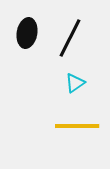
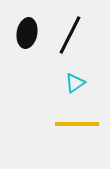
black line: moved 3 px up
yellow line: moved 2 px up
